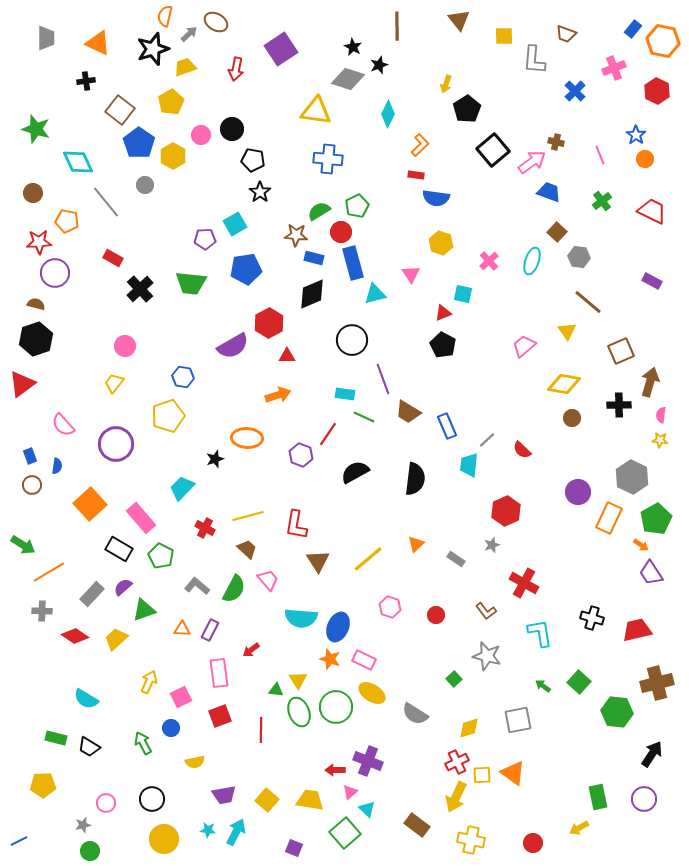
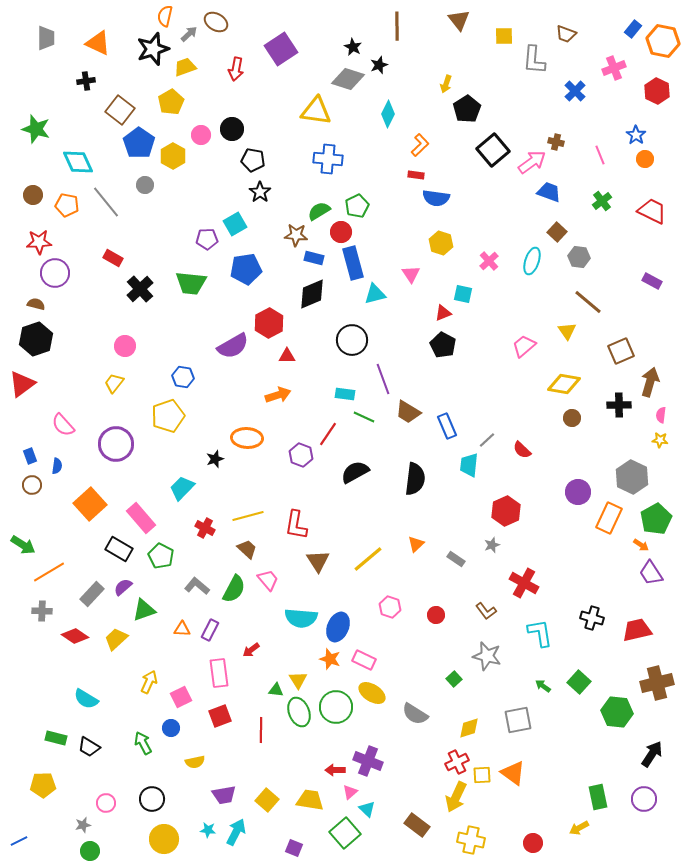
brown circle at (33, 193): moved 2 px down
orange pentagon at (67, 221): moved 16 px up
purple pentagon at (205, 239): moved 2 px right
